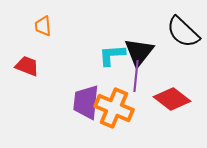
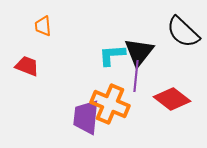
purple trapezoid: moved 15 px down
orange cross: moved 4 px left, 4 px up
